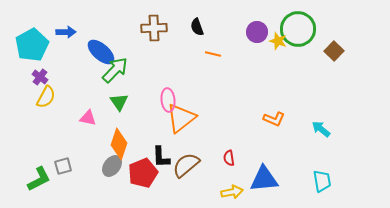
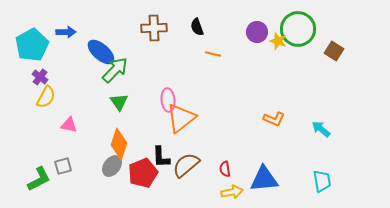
brown square: rotated 12 degrees counterclockwise
pink triangle: moved 19 px left, 7 px down
red semicircle: moved 4 px left, 11 px down
